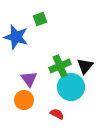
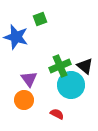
black triangle: rotated 30 degrees counterclockwise
cyan circle: moved 2 px up
